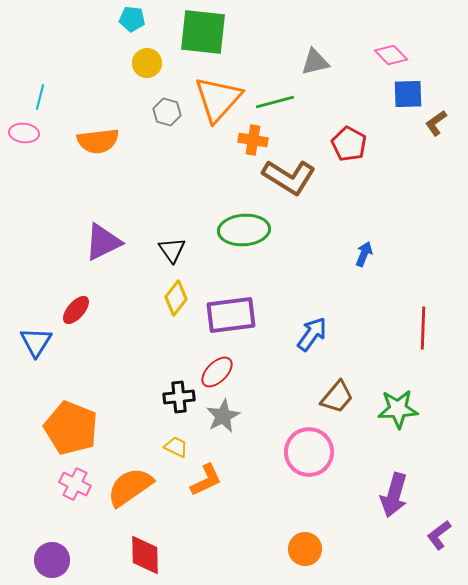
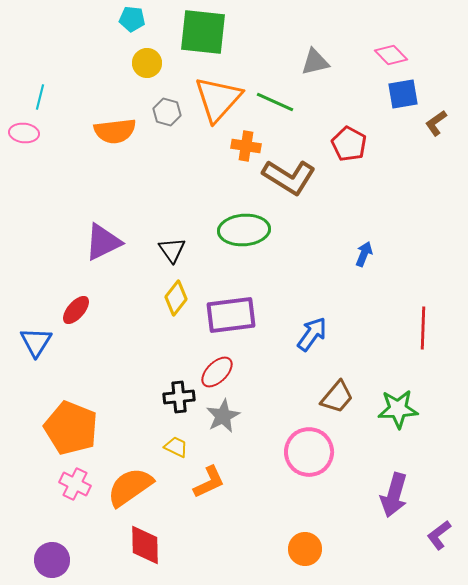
blue square at (408, 94): moved 5 px left; rotated 8 degrees counterclockwise
green line at (275, 102): rotated 39 degrees clockwise
orange cross at (253, 140): moved 7 px left, 6 px down
orange semicircle at (98, 141): moved 17 px right, 10 px up
orange L-shape at (206, 480): moved 3 px right, 2 px down
red diamond at (145, 555): moved 10 px up
